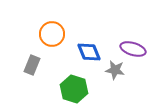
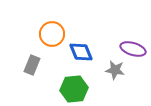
blue diamond: moved 8 px left
green hexagon: rotated 24 degrees counterclockwise
